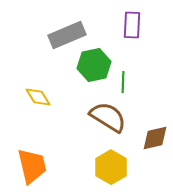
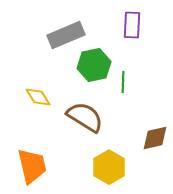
gray rectangle: moved 1 px left
brown semicircle: moved 23 px left
yellow hexagon: moved 2 px left
